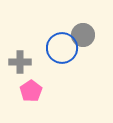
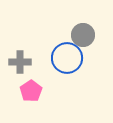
blue circle: moved 5 px right, 10 px down
